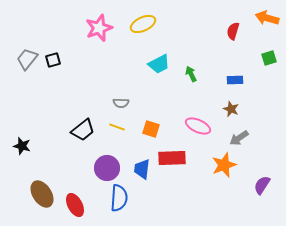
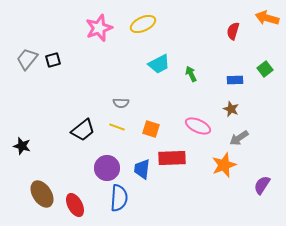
green square: moved 4 px left, 11 px down; rotated 21 degrees counterclockwise
